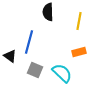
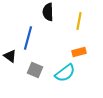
blue line: moved 1 px left, 4 px up
cyan semicircle: moved 3 px right; rotated 100 degrees clockwise
